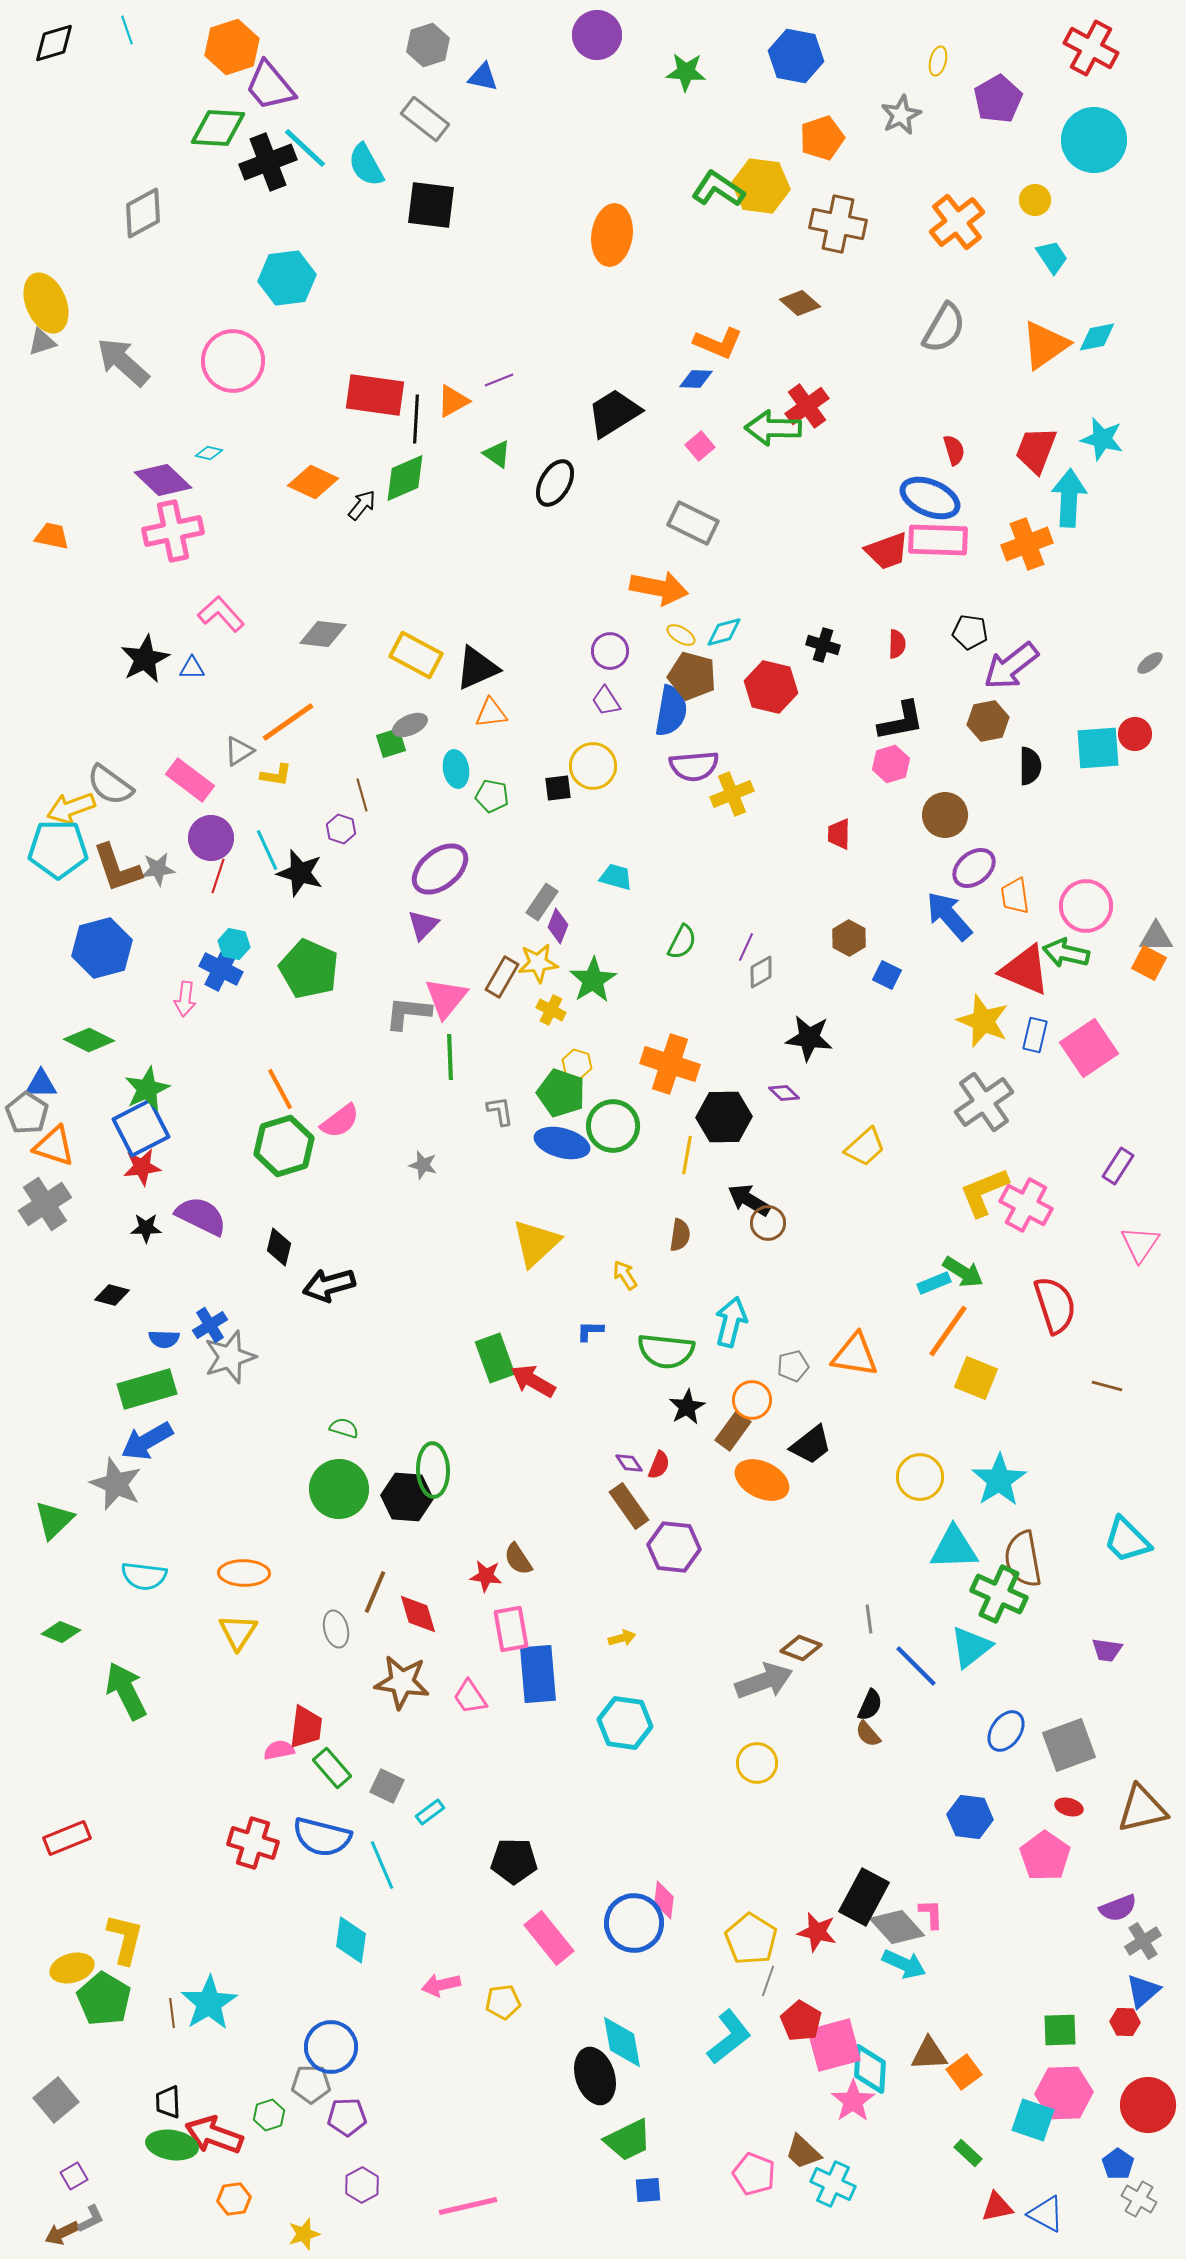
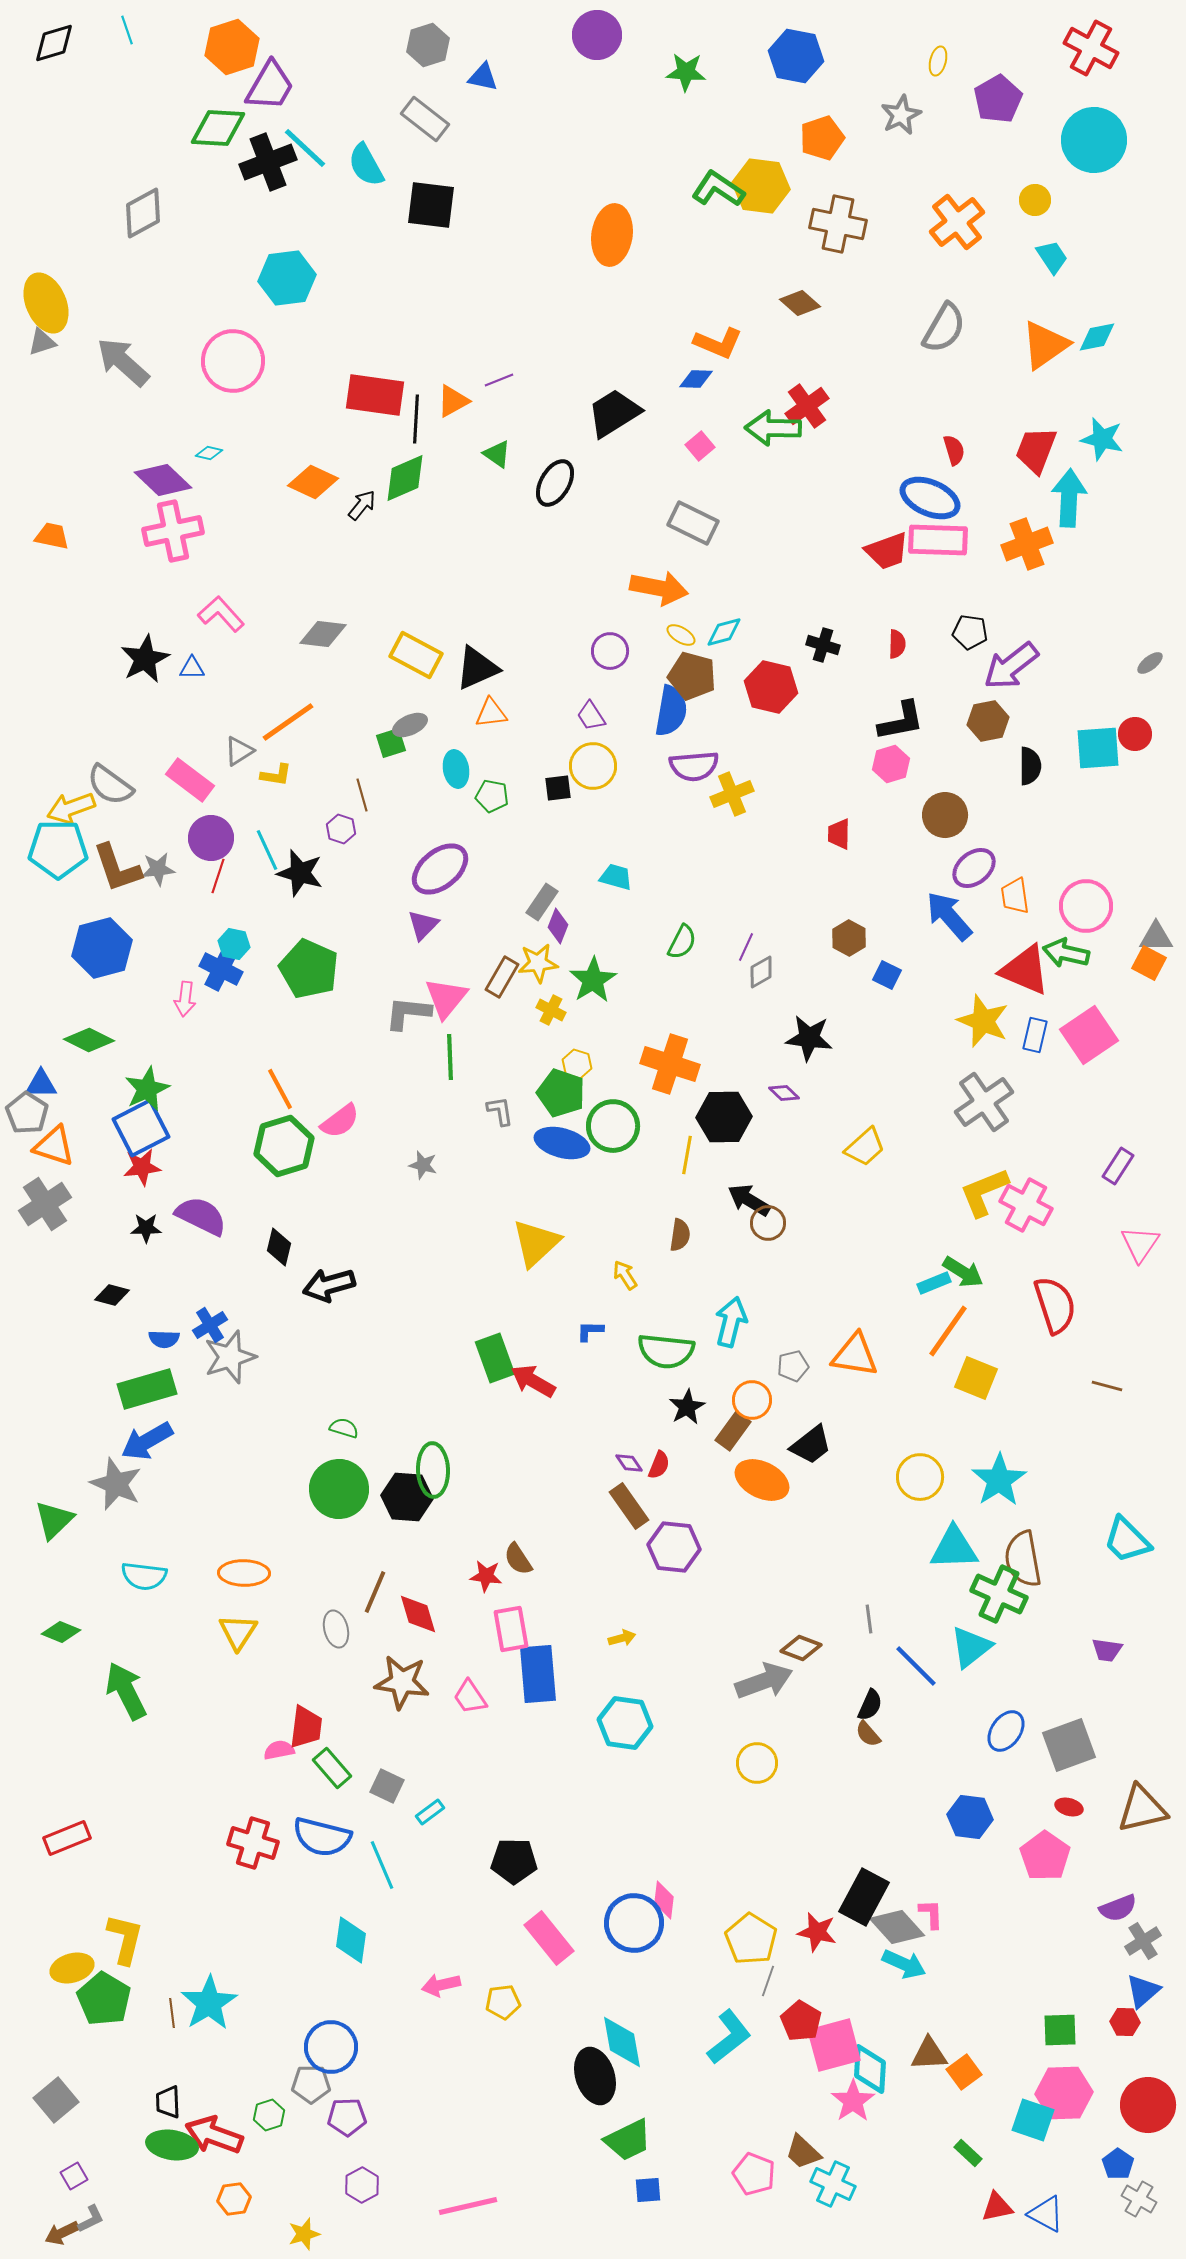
purple trapezoid at (270, 86): rotated 110 degrees counterclockwise
purple trapezoid at (606, 701): moved 15 px left, 15 px down
pink square at (1089, 1048): moved 13 px up
